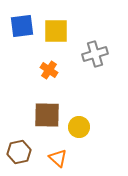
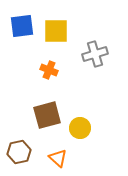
orange cross: rotated 12 degrees counterclockwise
brown square: rotated 16 degrees counterclockwise
yellow circle: moved 1 px right, 1 px down
